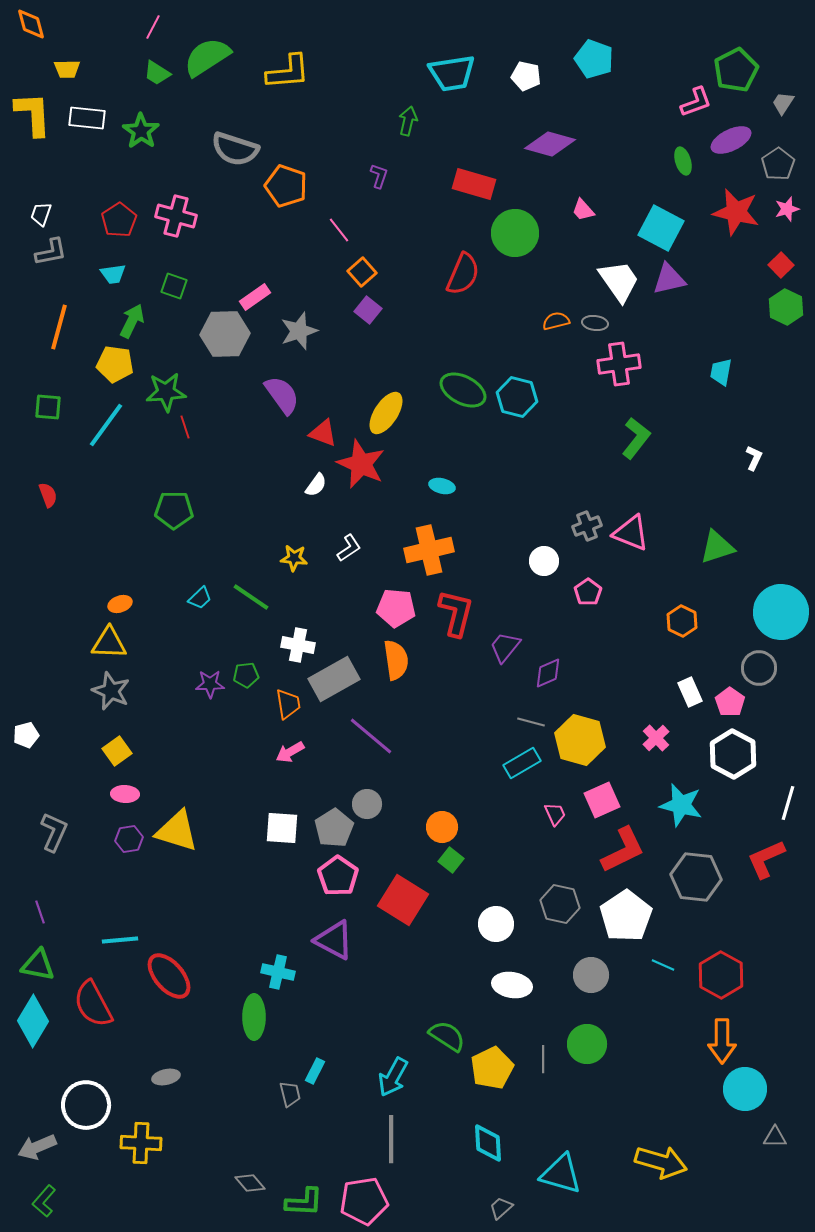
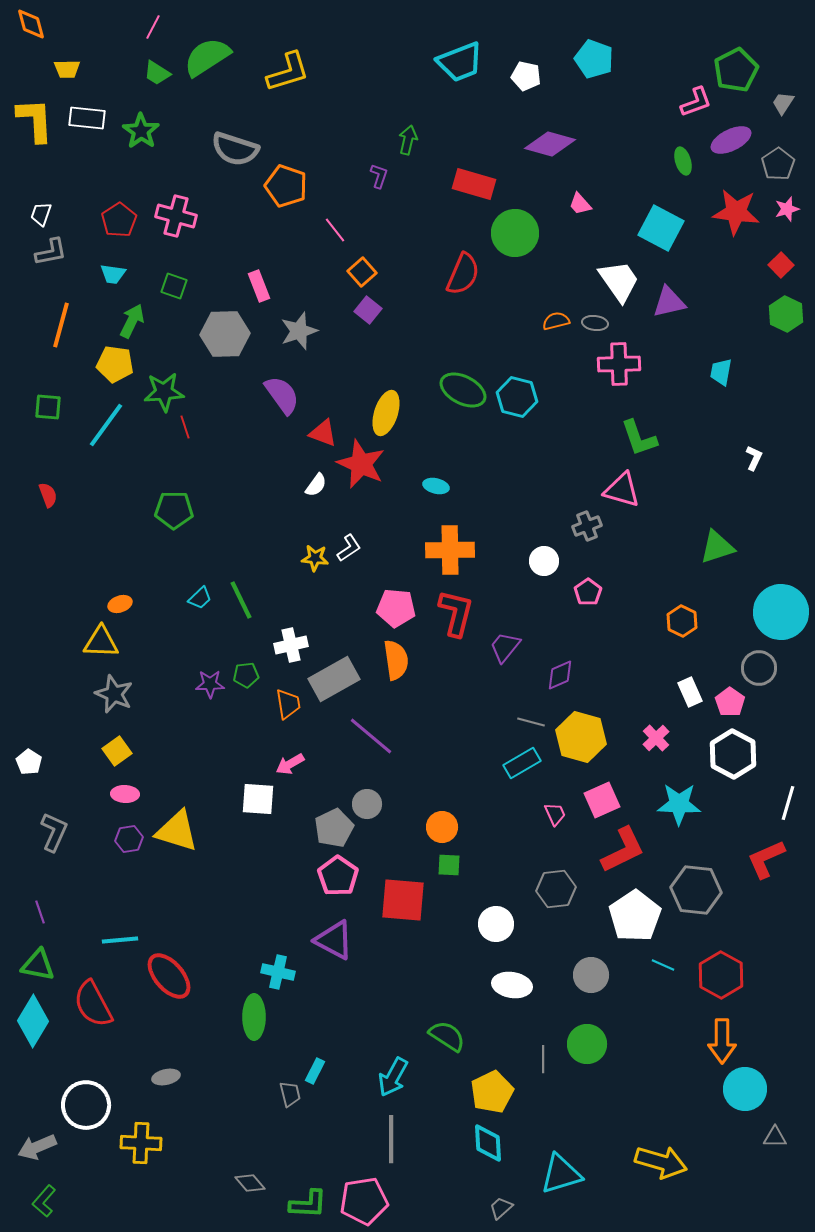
yellow L-shape at (288, 72): rotated 12 degrees counterclockwise
cyan trapezoid at (452, 73): moved 8 px right, 11 px up; rotated 12 degrees counterclockwise
yellow L-shape at (33, 114): moved 2 px right, 6 px down
green arrow at (408, 121): moved 19 px down
pink trapezoid at (583, 210): moved 3 px left, 6 px up
red star at (736, 212): rotated 6 degrees counterclockwise
pink line at (339, 230): moved 4 px left
cyan trapezoid at (113, 274): rotated 16 degrees clockwise
purple triangle at (669, 279): moved 23 px down
pink rectangle at (255, 297): moved 4 px right, 11 px up; rotated 76 degrees counterclockwise
green hexagon at (786, 307): moved 7 px down
orange line at (59, 327): moved 2 px right, 2 px up
pink cross at (619, 364): rotated 6 degrees clockwise
green star at (166, 392): moved 2 px left
yellow ellipse at (386, 413): rotated 15 degrees counterclockwise
green L-shape at (636, 438): moved 3 px right; rotated 123 degrees clockwise
cyan ellipse at (442, 486): moved 6 px left
pink triangle at (631, 533): moved 9 px left, 43 px up; rotated 6 degrees counterclockwise
orange cross at (429, 550): moved 21 px right; rotated 12 degrees clockwise
yellow star at (294, 558): moved 21 px right
green line at (251, 597): moved 10 px left, 3 px down; rotated 30 degrees clockwise
yellow triangle at (109, 643): moved 8 px left, 1 px up
white cross at (298, 645): moved 7 px left; rotated 24 degrees counterclockwise
purple diamond at (548, 673): moved 12 px right, 2 px down
gray star at (111, 691): moved 3 px right, 3 px down
white pentagon at (26, 735): moved 3 px right, 27 px down; rotated 25 degrees counterclockwise
yellow hexagon at (580, 740): moved 1 px right, 3 px up
pink arrow at (290, 752): moved 12 px down
cyan star at (681, 805): moved 2 px left, 1 px up; rotated 12 degrees counterclockwise
white square at (282, 828): moved 24 px left, 29 px up
gray pentagon at (334, 828): rotated 6 degrees clockwise
green square at (451, 860): moved 2 px left, 5 px down; rotated 35 degrees counterclockwise
gray hexagon at (696, 877): moved 13 px down
red square at (403, 900): rotated 27 degrees counterclockwise
gray hexagon at (560, 904): moved 4 px left, 15 px up; rotated 18 degrees counterclockwise
white pentagon at (626, 916): moved 9 px right
yellow pentagon at (492, 1068): moved 24 px down
cyan triangle at (561, 1174): rotated 33 degrees counterclockwise
green L-shape at (304, 1202): moved 4 px right, 2 px down
